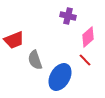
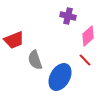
pink diamond: moved 1 px up
